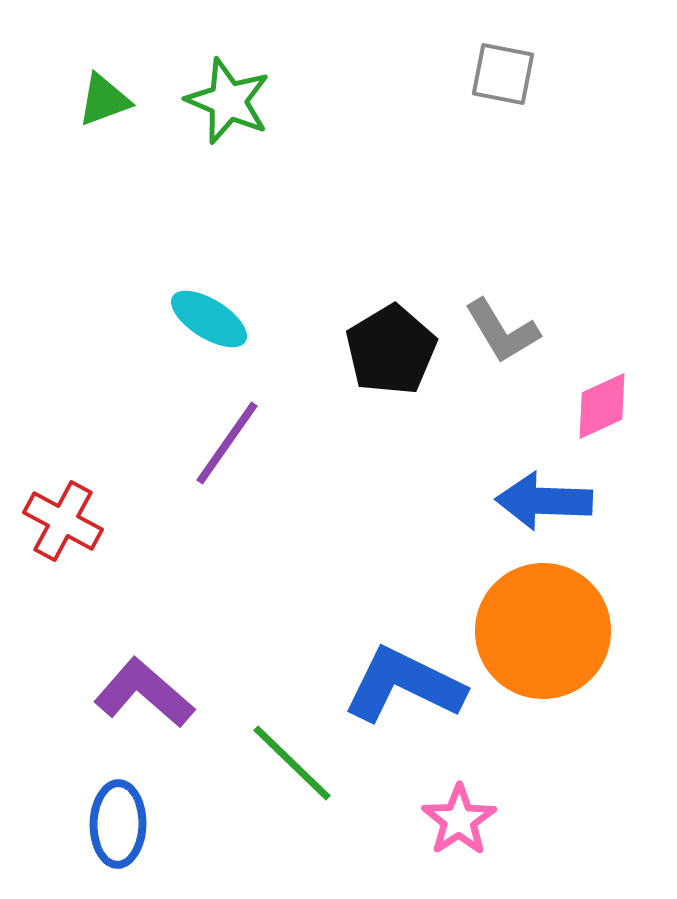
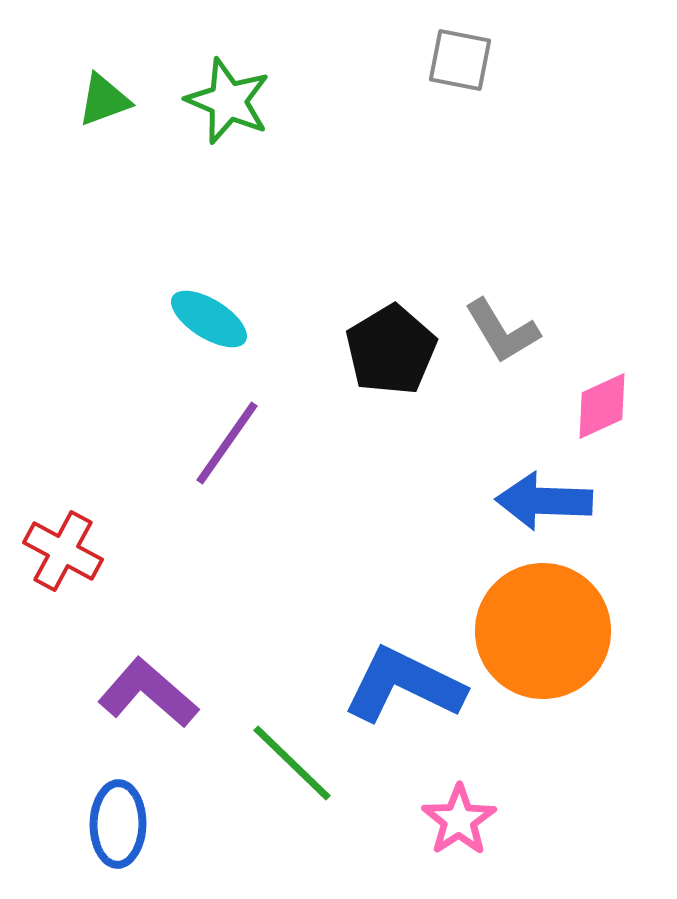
gray square: moved 43 px left, 14 px up
red cross: moved 30 px down
purple L-shape: moved 4 px right
